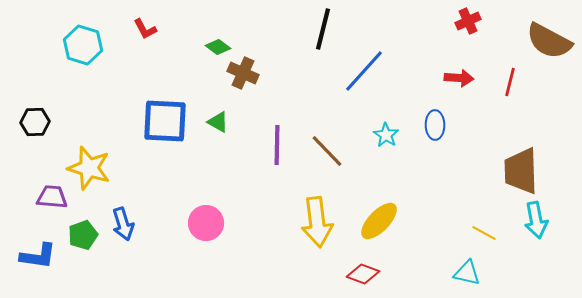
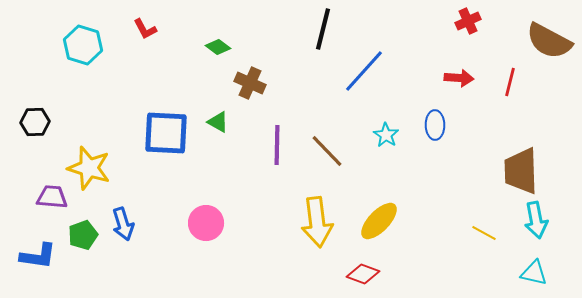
brown cross: moved 7 px right, 10 px down
blue square: moved 1 px right, 12 px down
cyan triangle: moved 67 px right
